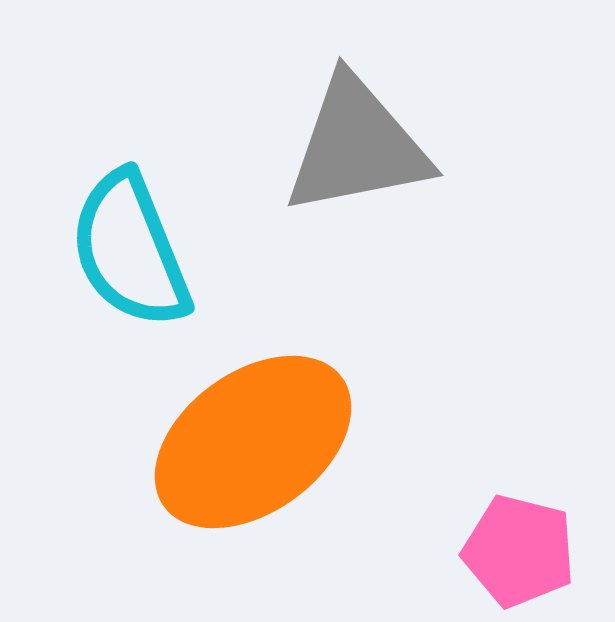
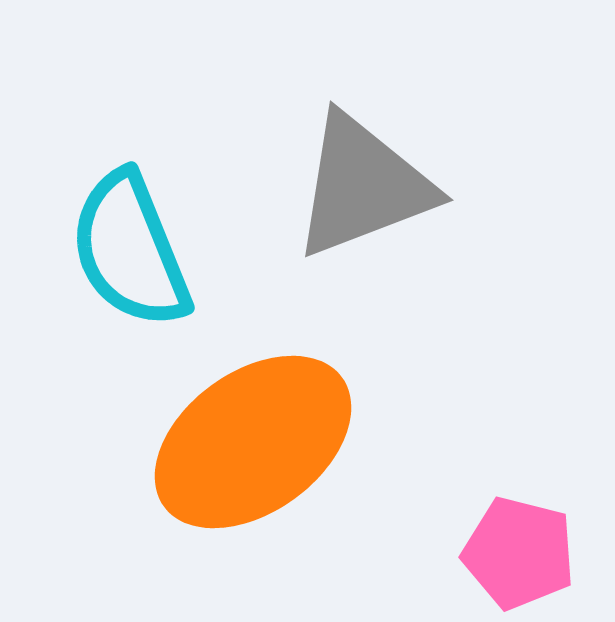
gray triangle: moved 6 px right, 40 px down; rotated 10 degrees counterclockwise
pink pentagon: moved 2 px down
